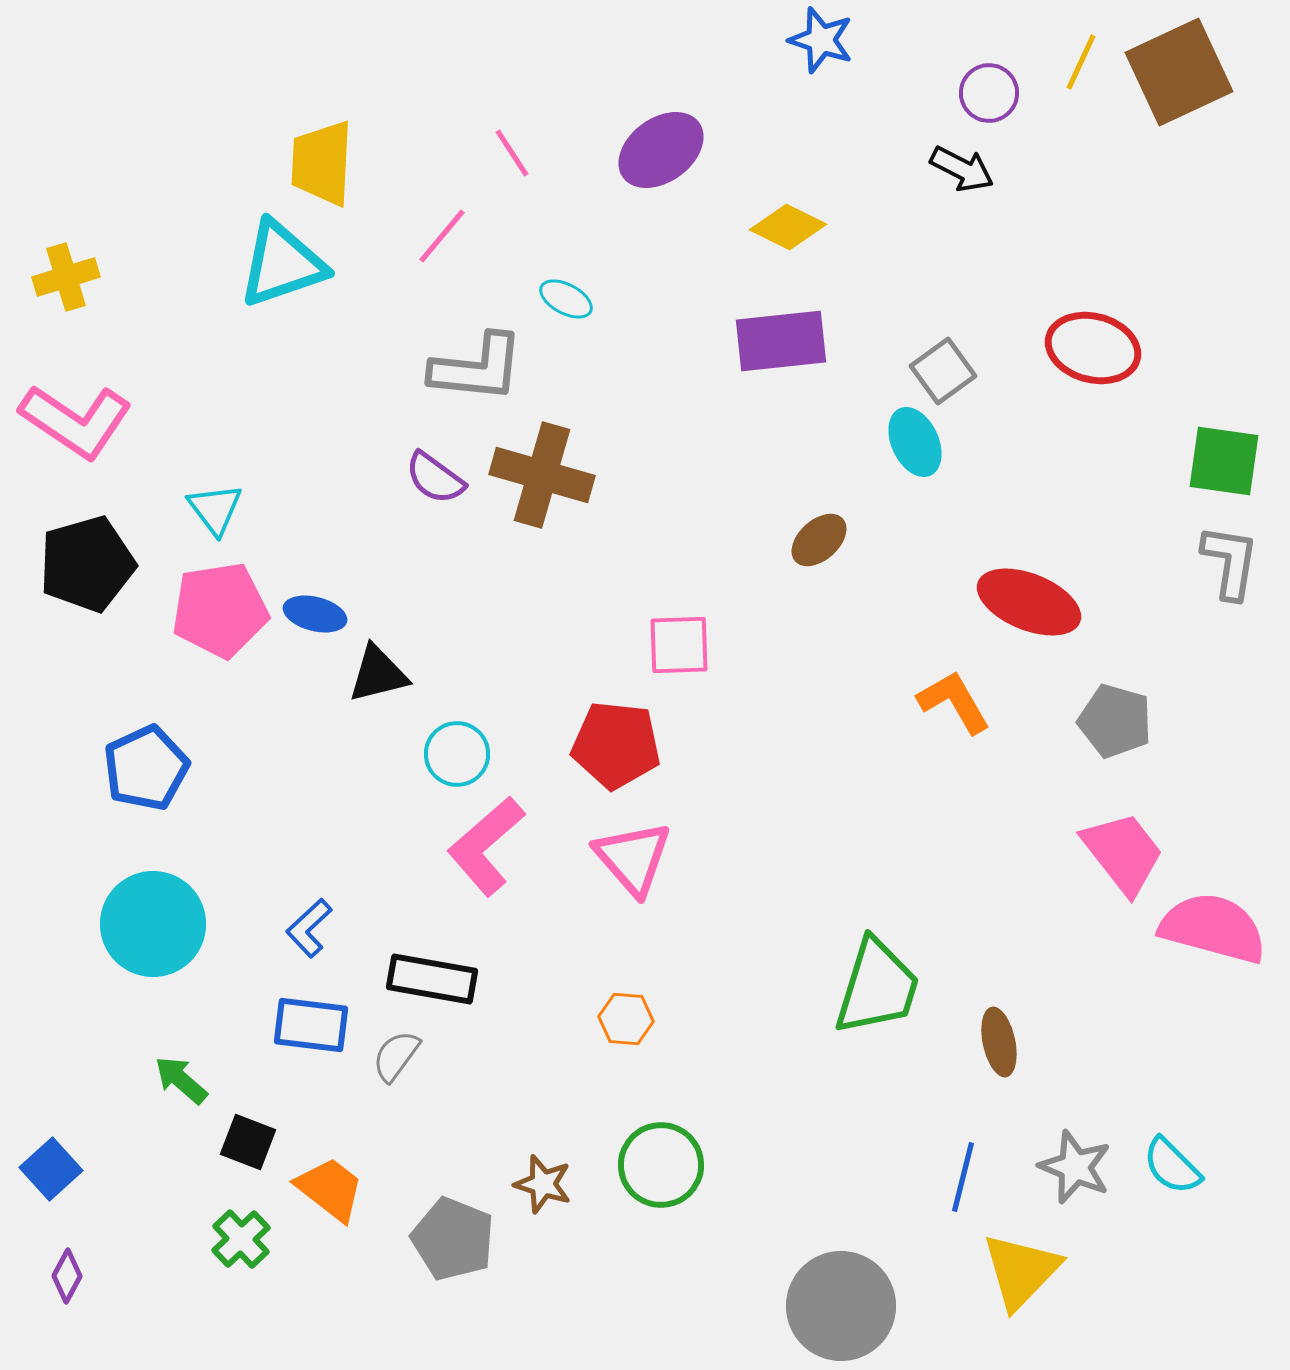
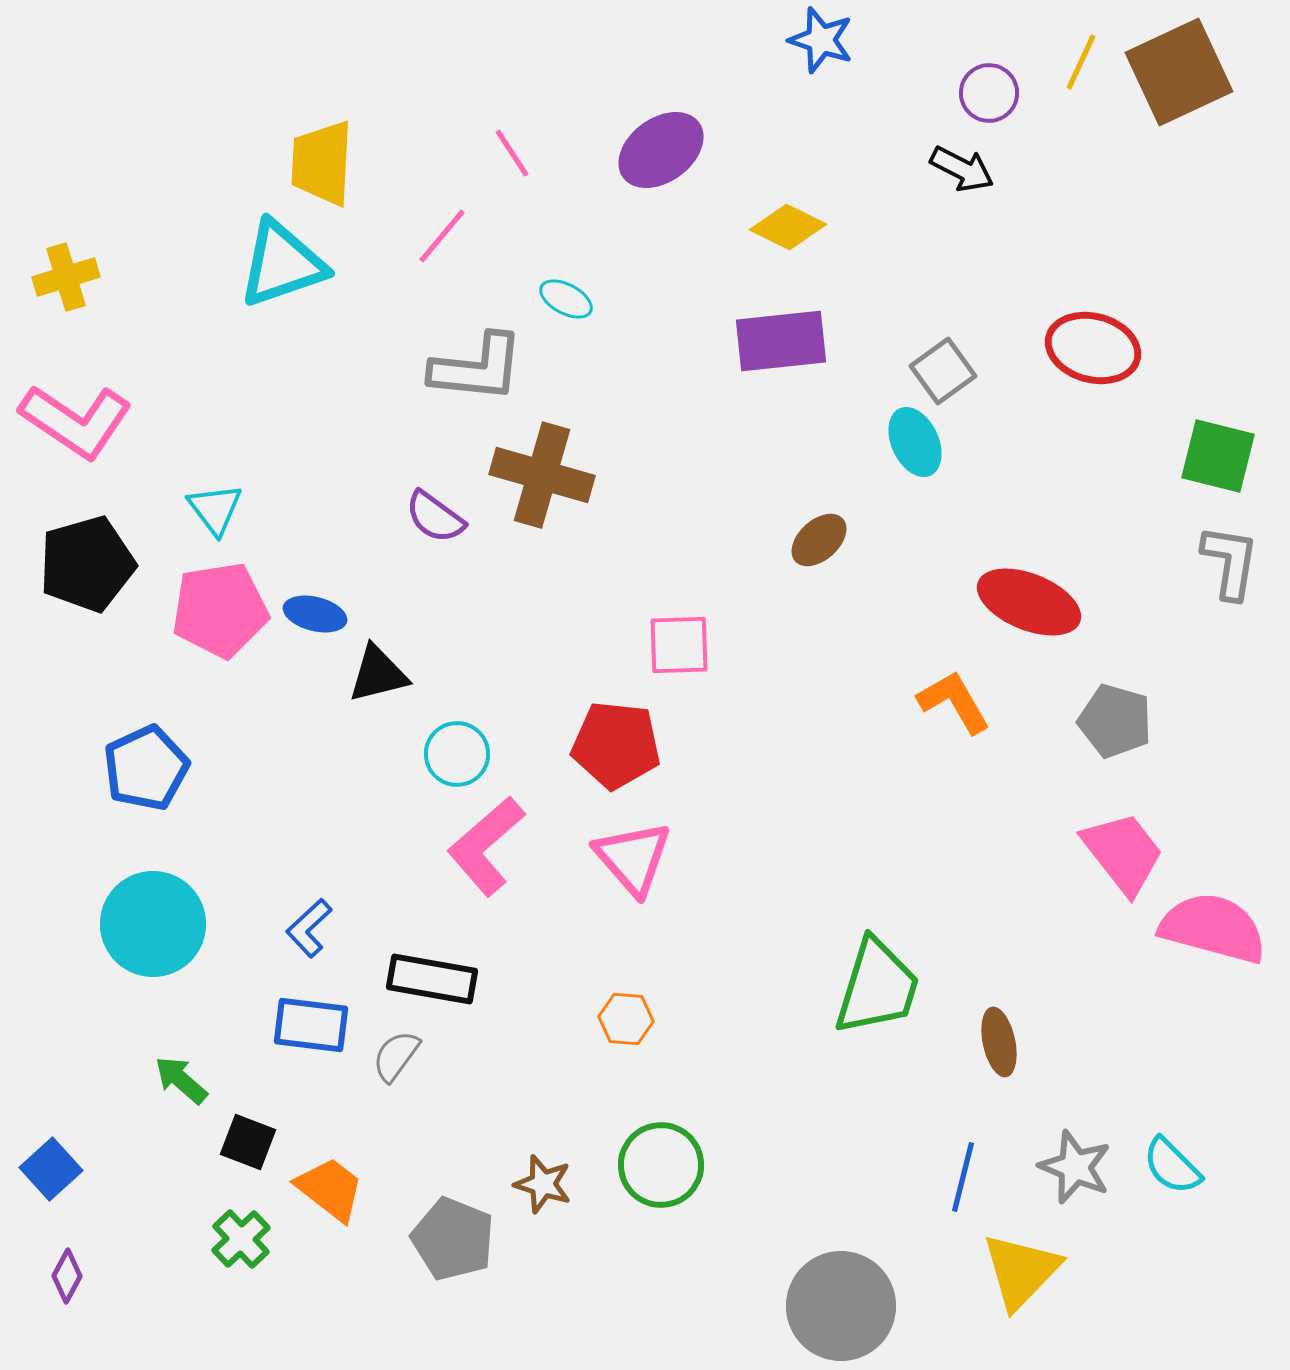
green square at (1224, 461): moved 6 px left, 5 px up; rotated 6 degrees clockwise
purple semicircle at (435, 478): moved 39 px down
